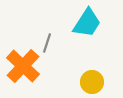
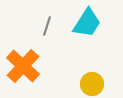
gray line: moved 17 px up
yellow circle: moved 2 px down
